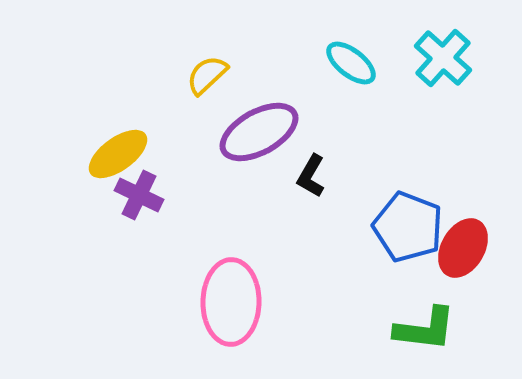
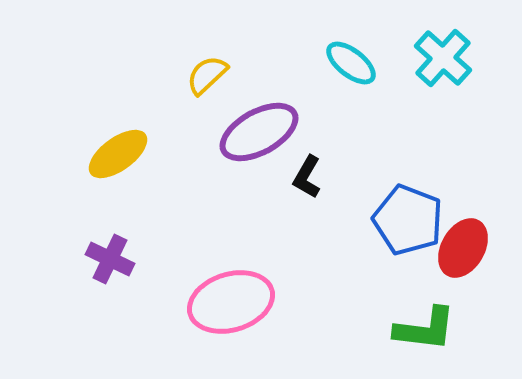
black L-shape: moved 4 px left, 1 px down
purple cross: moved 29 px left, 64 px down
blue pentagon: moved 7 px up
pink ellipse: rotated 72 degrees clockwise
